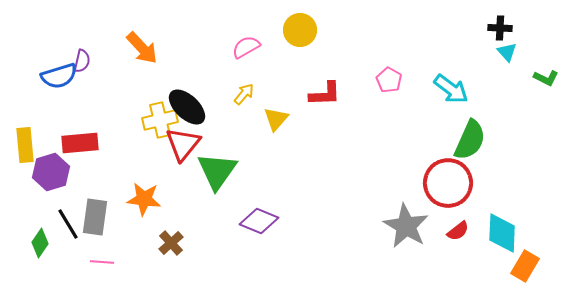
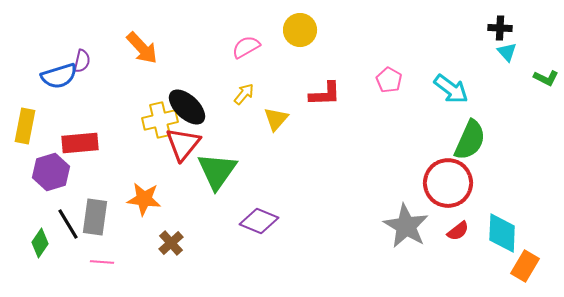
yellow rectangle: moved 19 px up; rotated 16 degrees clockwise
